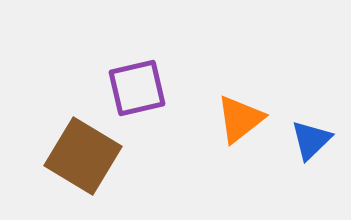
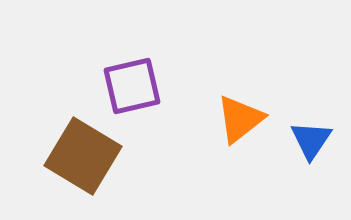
purple square: moved 5 px left, 2 px up
blue triangle: rotated 12 degrees counterclockwise
